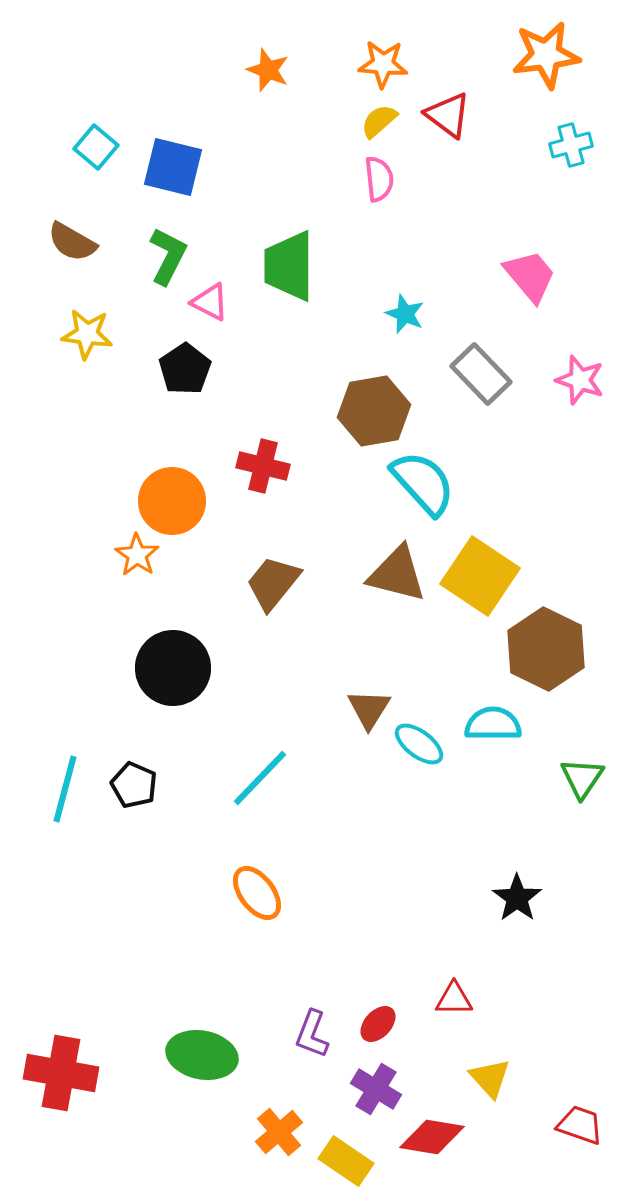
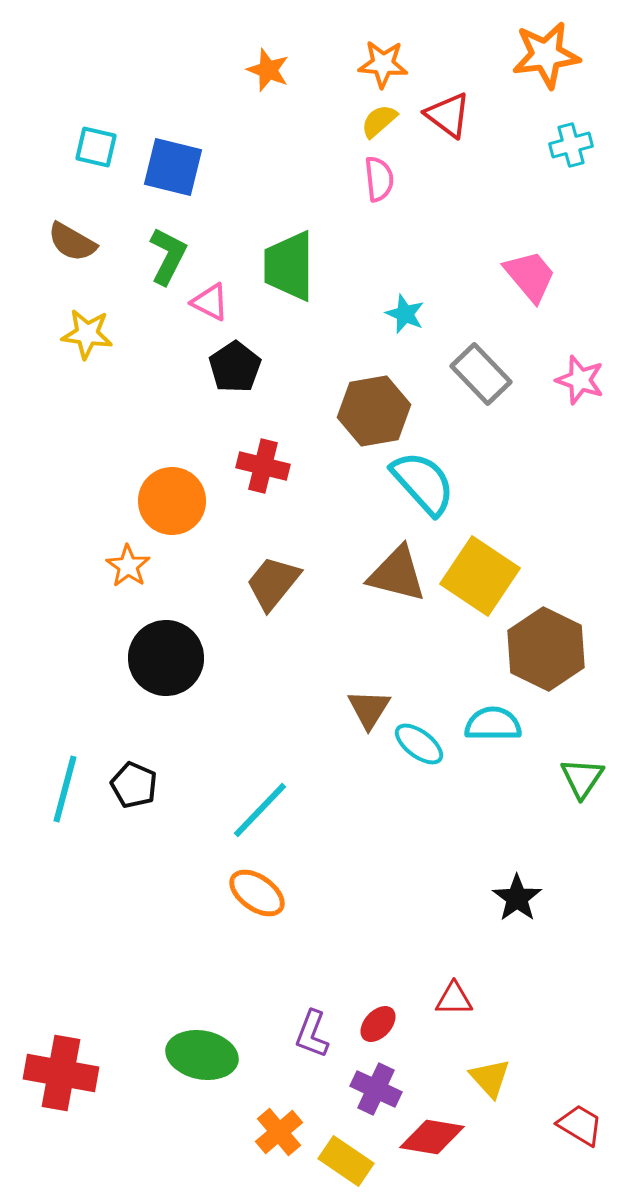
cyan square at (96, 147): rotated 27 degrees counterclockwise
black pentagon at (185, 369): moved 50 px right, 2 px up
orange star at (137, 555): moved 9 px left, 11 px down
black circle at (173, 668): moved 7 px left, 10 px up
cyan line at (260, 778): moved 32 px down
orange ellipse at (257, 893): rotated 18 degrees counterclockwise
purple cross at (376, 1089): rotated 6 degrees counterclockwise
red trapezoid at (580, 1125): rotated 12 degrees clockwise
